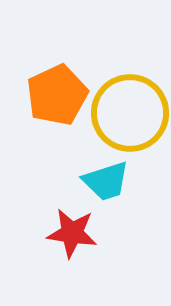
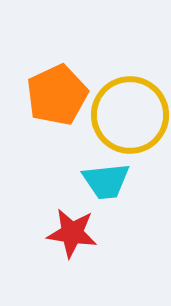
yellow circle: moved 2 px down
cyan trapezoid: rotated 12 degrees clockwise
